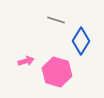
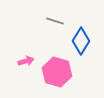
gray line: moved 1 px left, 1 px down
